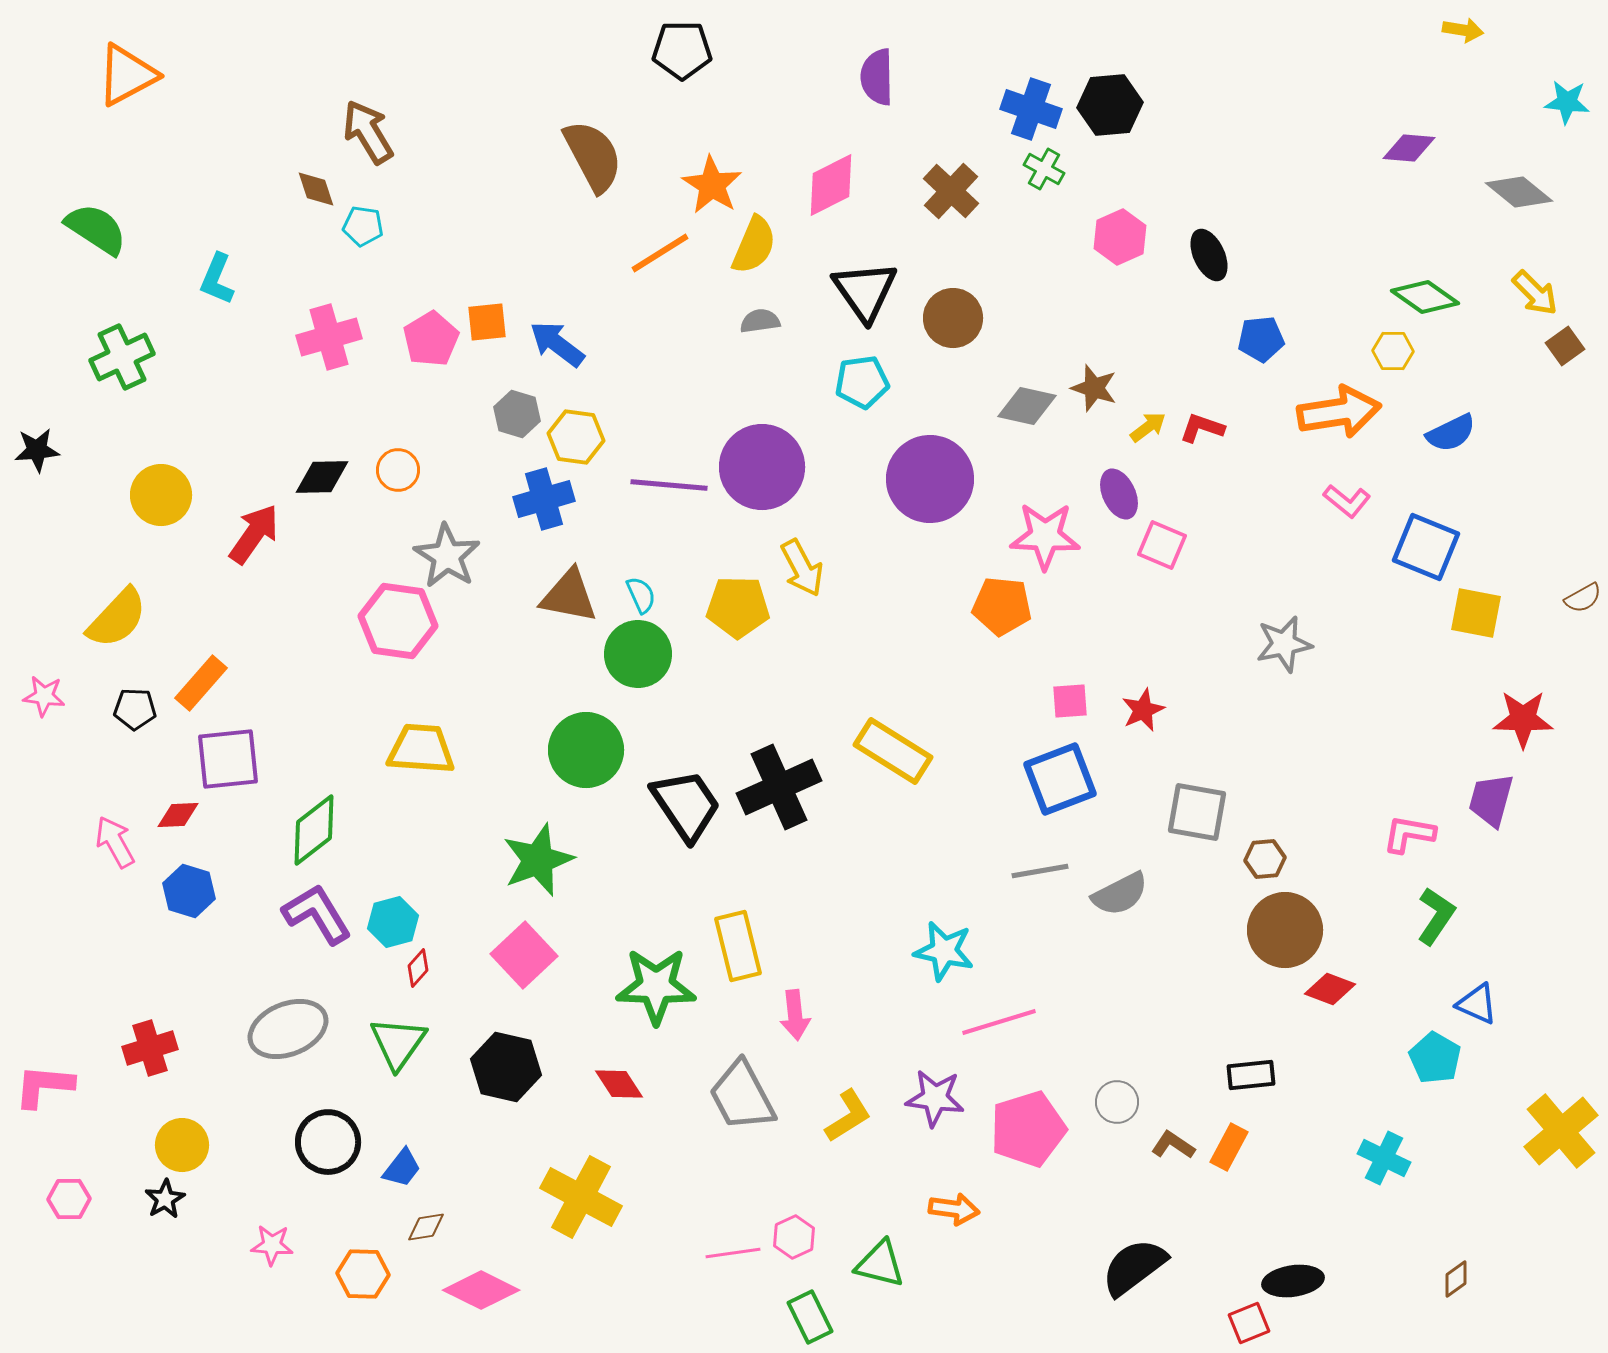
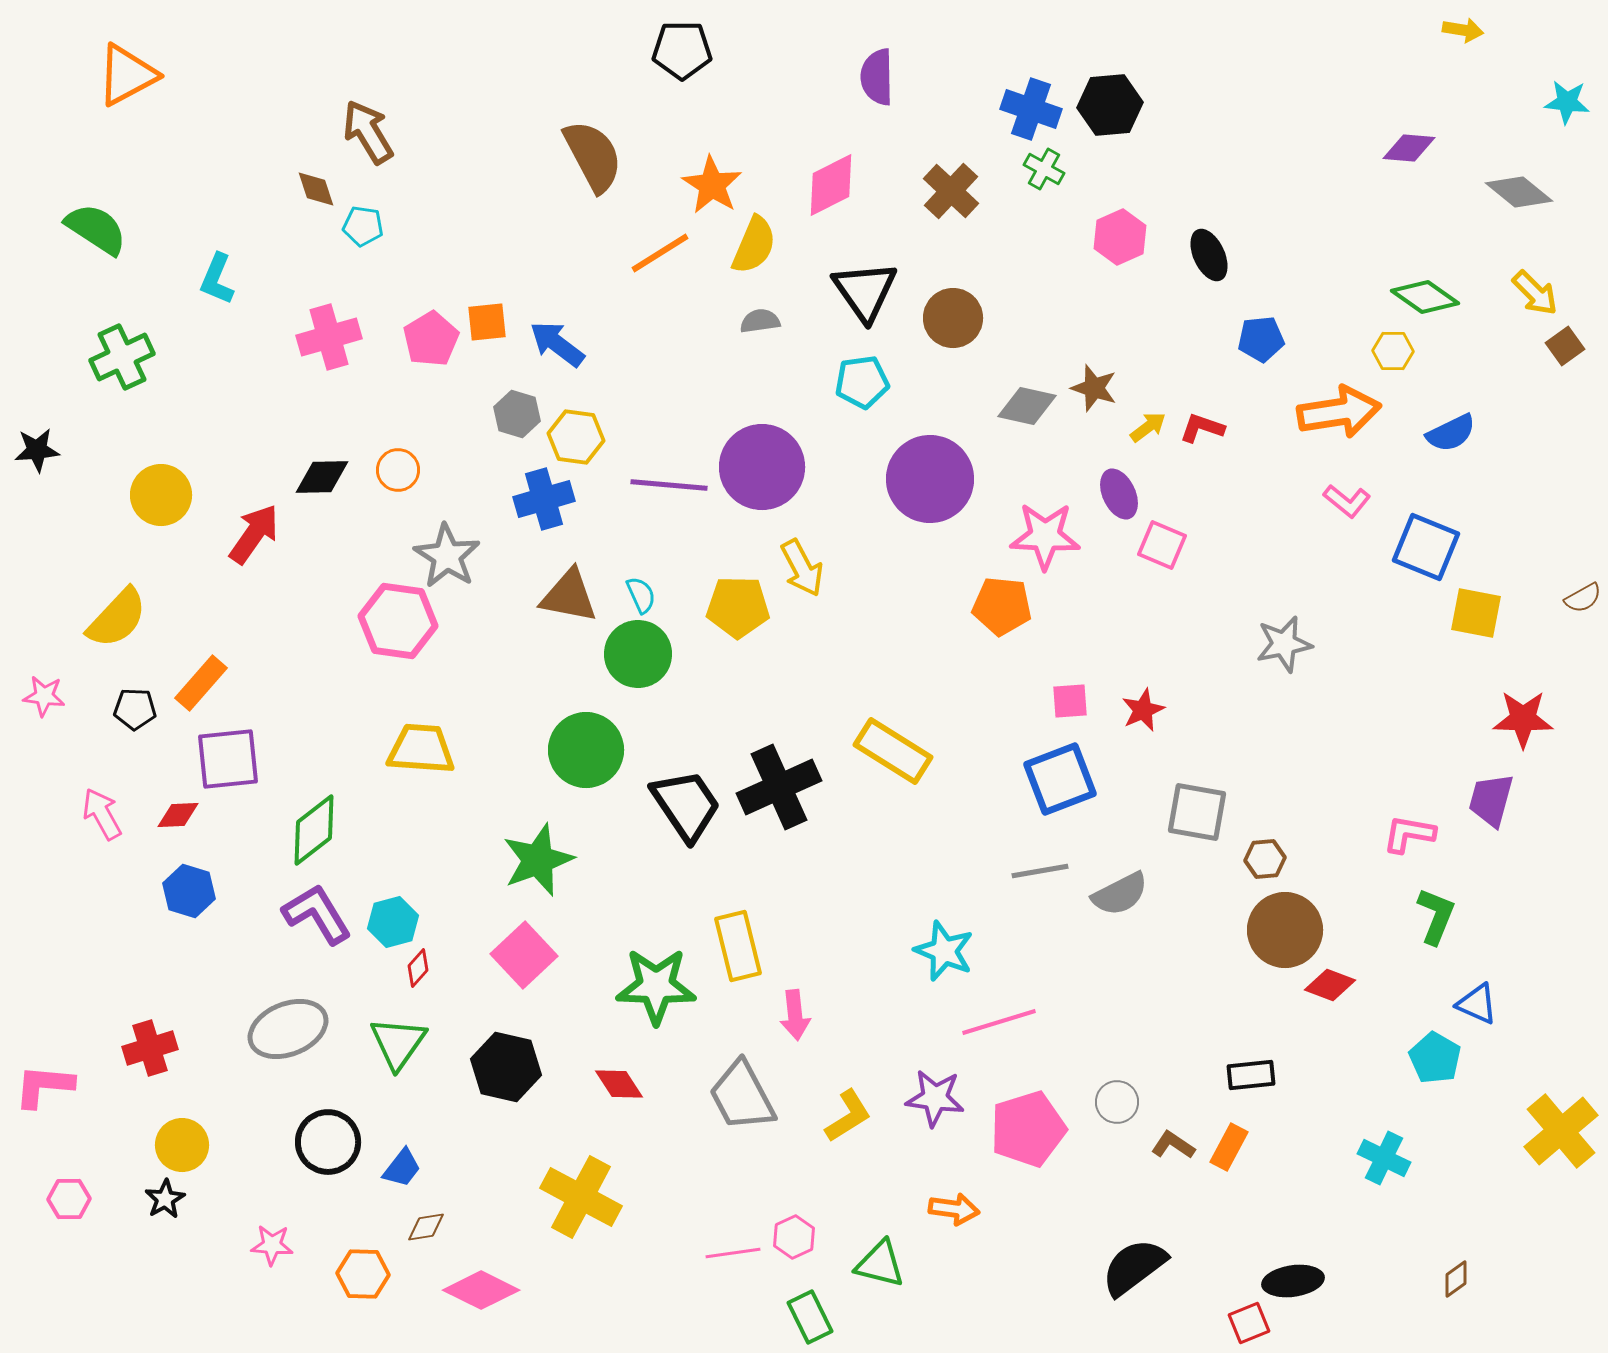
pink arrow at (115, 842): moved 13 px left, 28 px up
green L-shape at (1436, 916): rotated 12 degrees counterclockwise
cyan star at (944, 951): rotated 10 degrees clockwise
red diamond at (1330, 989): moved 4 px up
